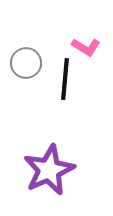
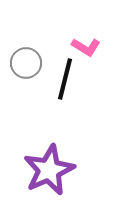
black line: rotated 9 degrees clockwise
